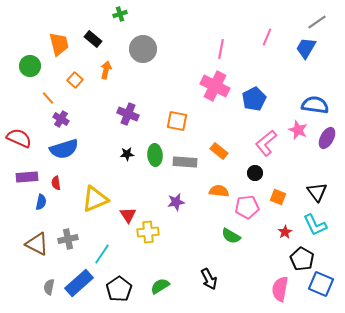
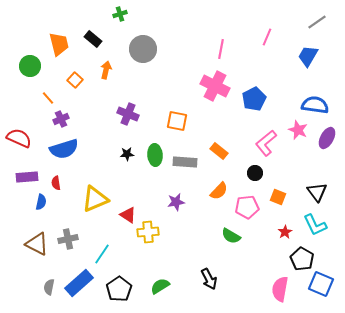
blue trapezoid at (306, 48): moved 2 px right, 8 px down
purple cross at (61, 119): rotated 35 degrees clockwise
orange semicircle at (219, 191): rotated 126 degrees clockwise
red triangle at (128, 215): rotated 24 degrees counterclockwise
